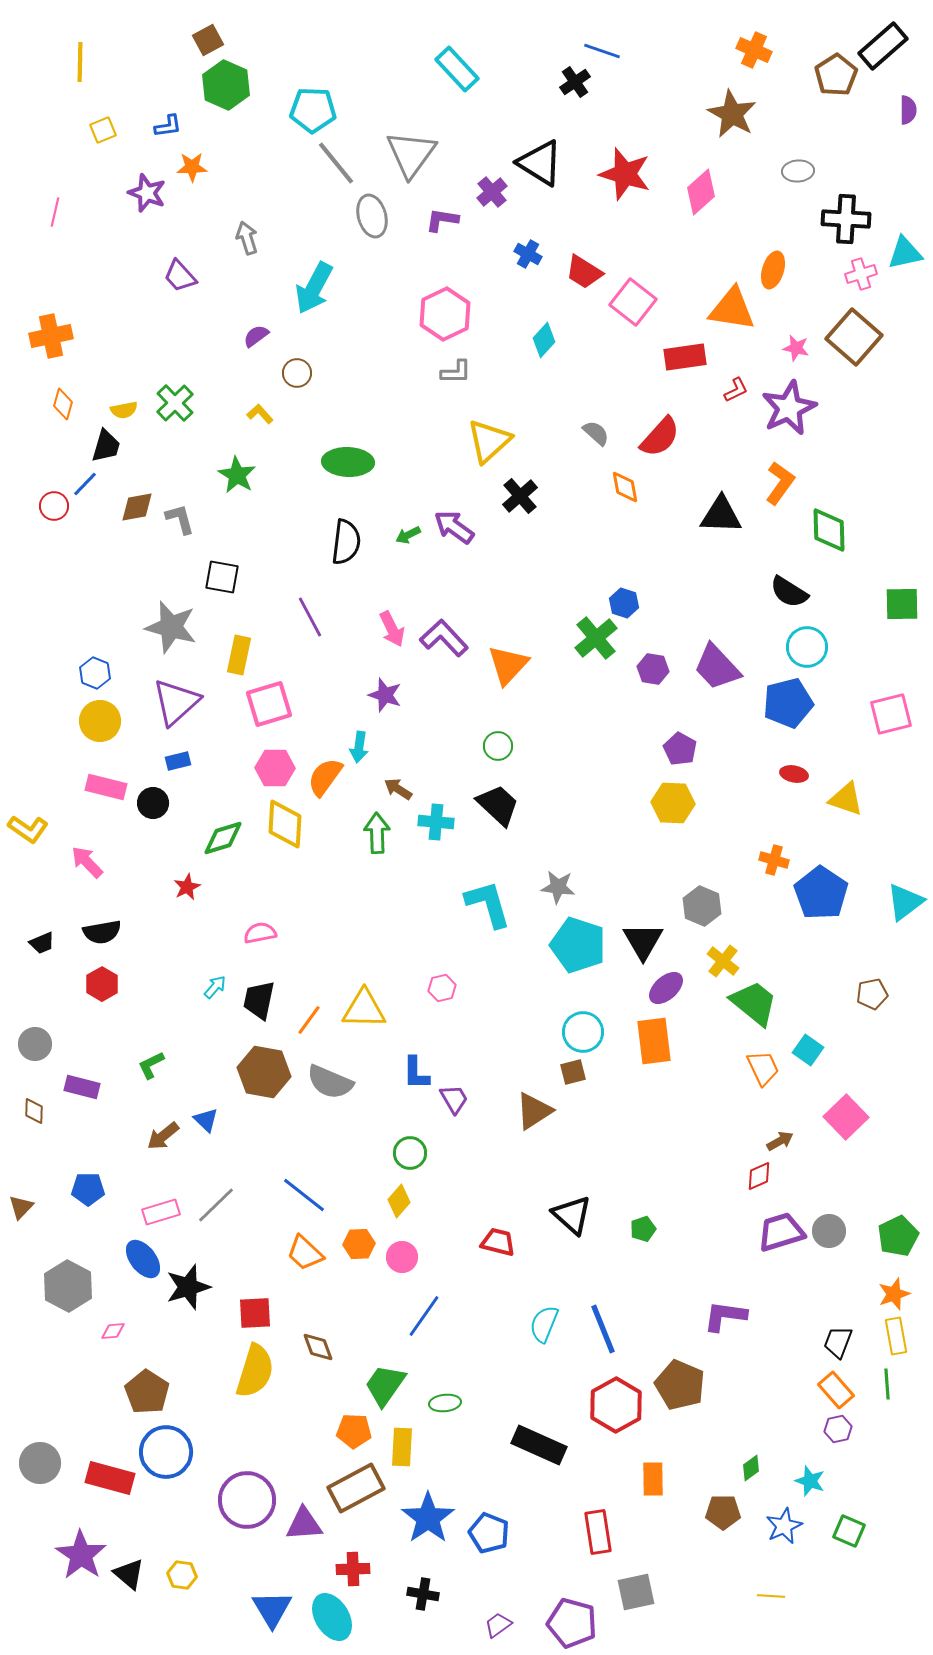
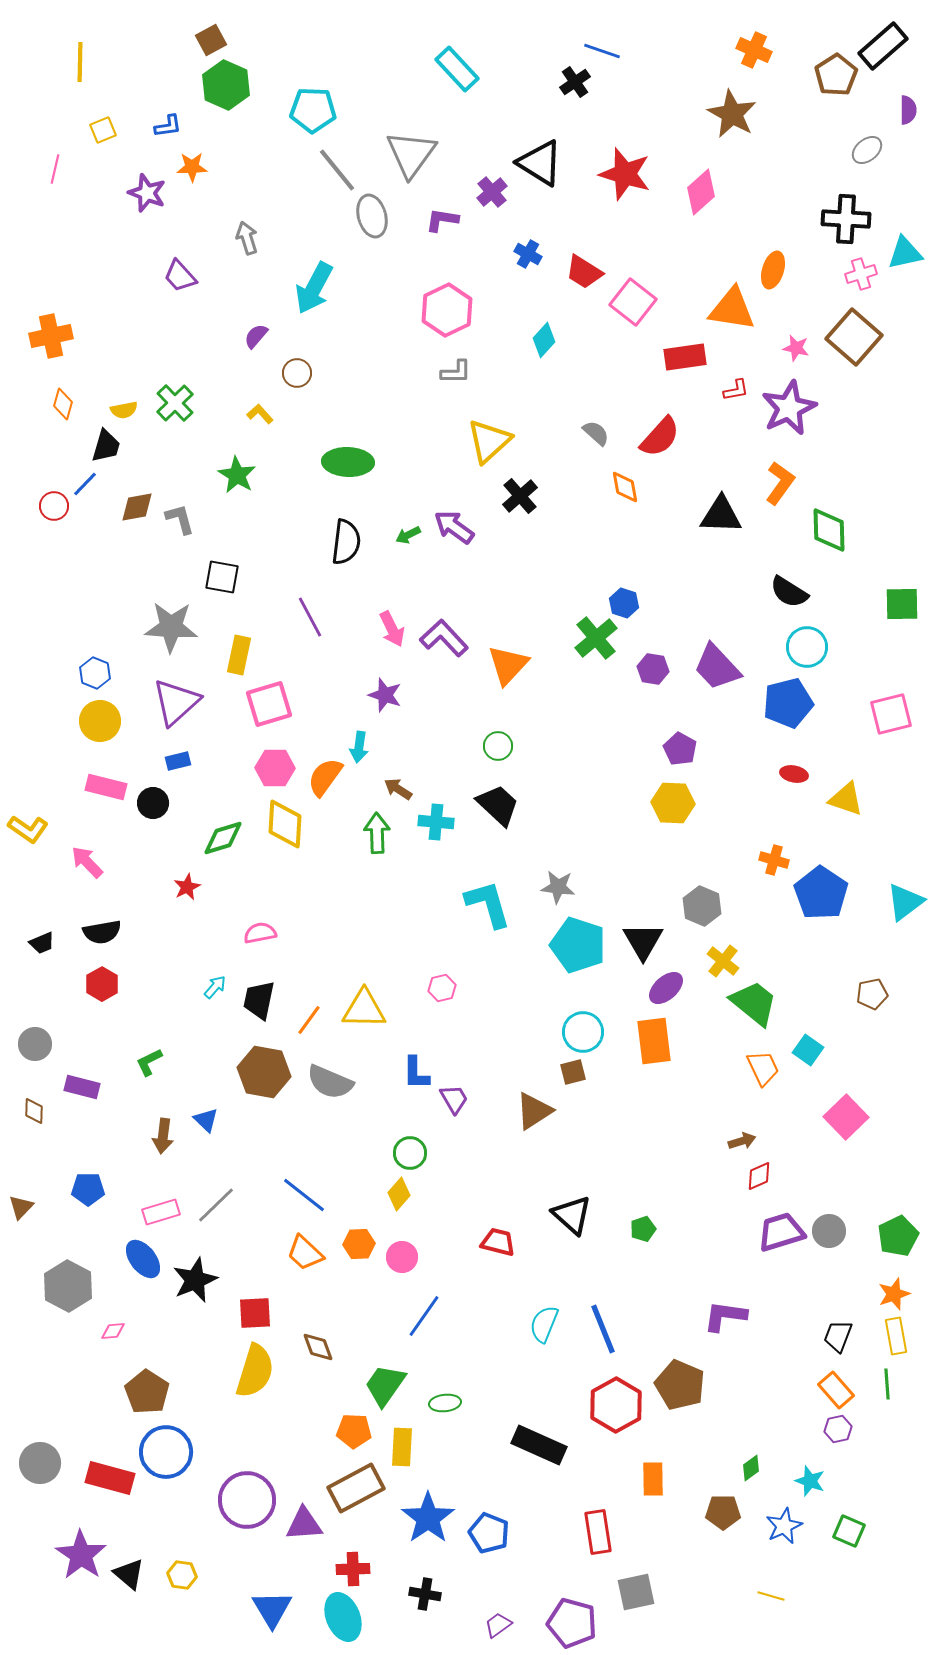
brown square at (208, 40): moved 3 px right
gray line at (336, 163): moved 1 px right, 7 px down
gray ellipse at (798, 171): moved 69 px right, 21 px up; rotated 36 degrees counterclockwise
pink line at (55, 212): moved 43 px up
pink hexagon at (445, 314): moved 2 px right, 4 px up
purple semicircle at (256, 336): rotated 12 degrees counterclockwise
red L-shape at (736, 390): rotated 16 degrees clockwise
gray star at (171, 627): rotated 12 degrees counterclockwise
green L-shape at (151, 1065): moved 2 px left, 3 px up
brown arrow at (163, 1136): rotated 44 degrees counterclockwise
brown arrow at (780, 1141): moved 38 px left; rotated 12 degrees clockwise
yellow diamond at (399, 1201): moved 7 px up
black star at (188, 1287): moved 7 px right, 7 px up; rotated 6 degrees counterclockwise
black trapezoid at (838, 1342): moved 6 px up
black cross at (423, 1594): moved 2 px right
yellow line at (771, 1596): rotated 12 degrees clockwise
cyan ellipse at (332, 1617): moved 11 px right; rotated 9 degrees clockwise
